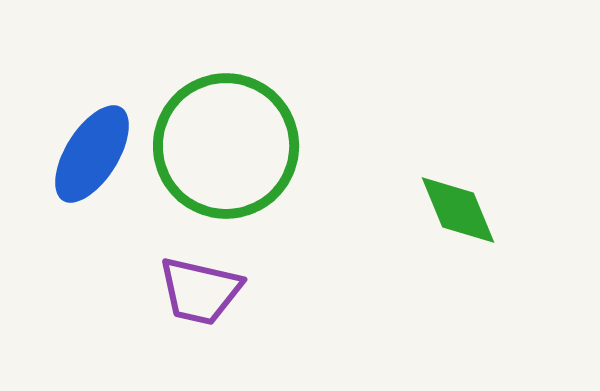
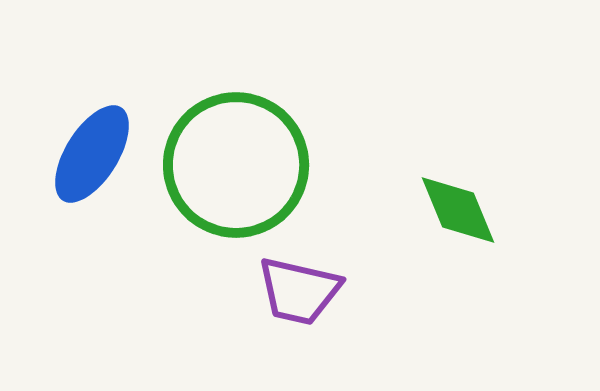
green circle: moved 10 px right, 19 px down
purple trapezoid: moved 99 px right
